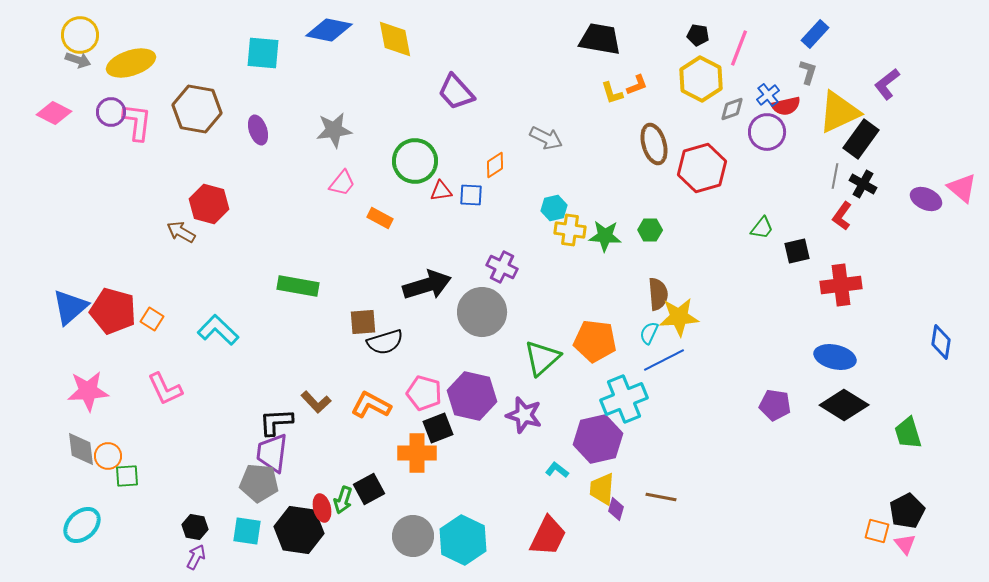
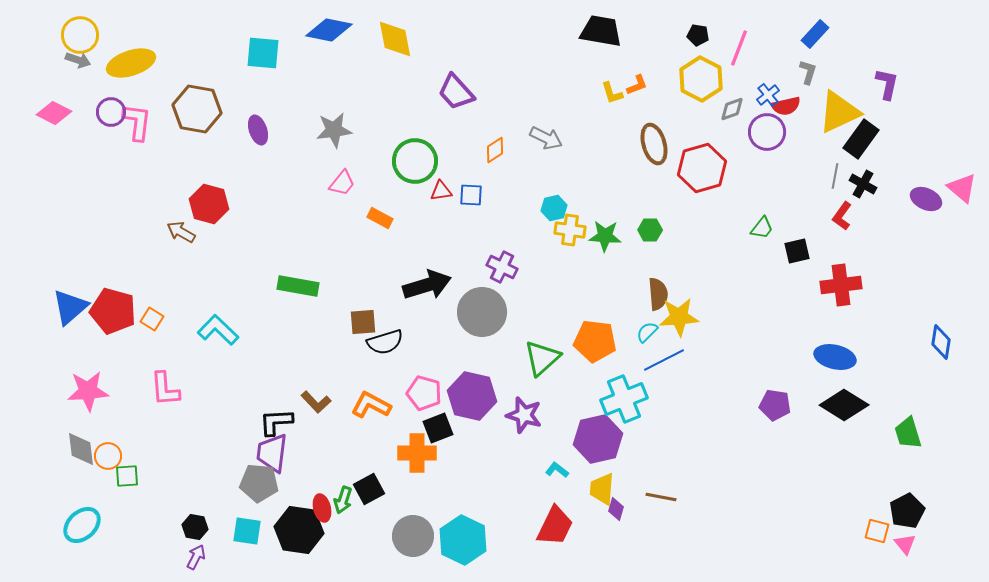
black trapezoid at (600, 39): moved 1 px right, 8 px up
purple L-shape at (887, 84): rotated 140 degrees clockwise
orange diamond at (495, 165): moved 15 px up
cyan semicircle at (649, 333): moved 2 px left, 1 px up; rotated 20 degrees clockwise
pink L-shape at (165, 389): rotated 21 degrees clockwise
red trapezoid at (548, 536): moved 7 px right, 10 px up
